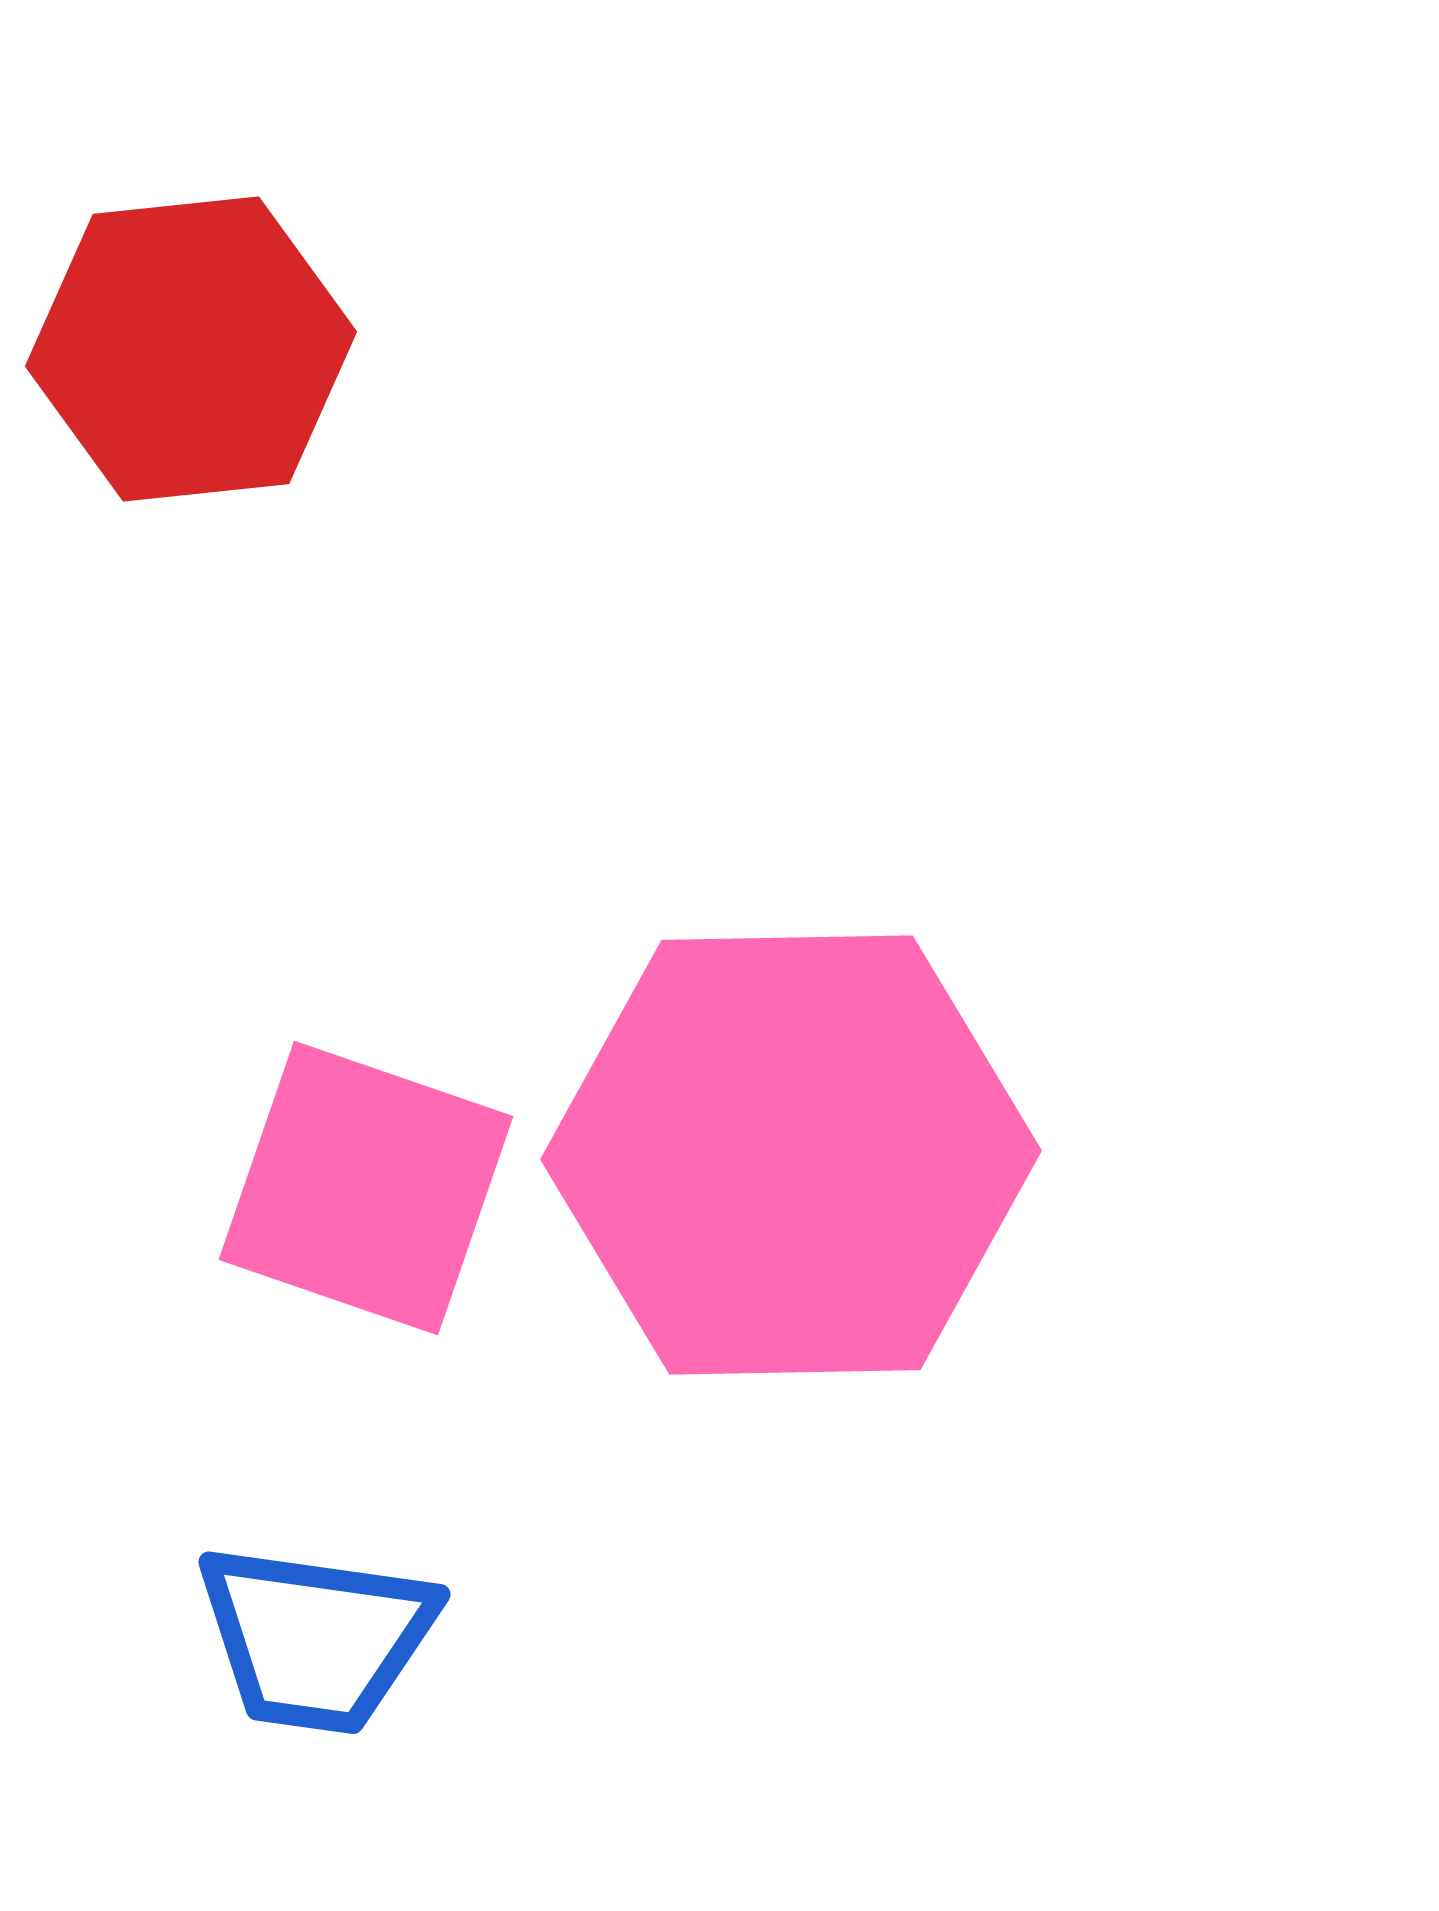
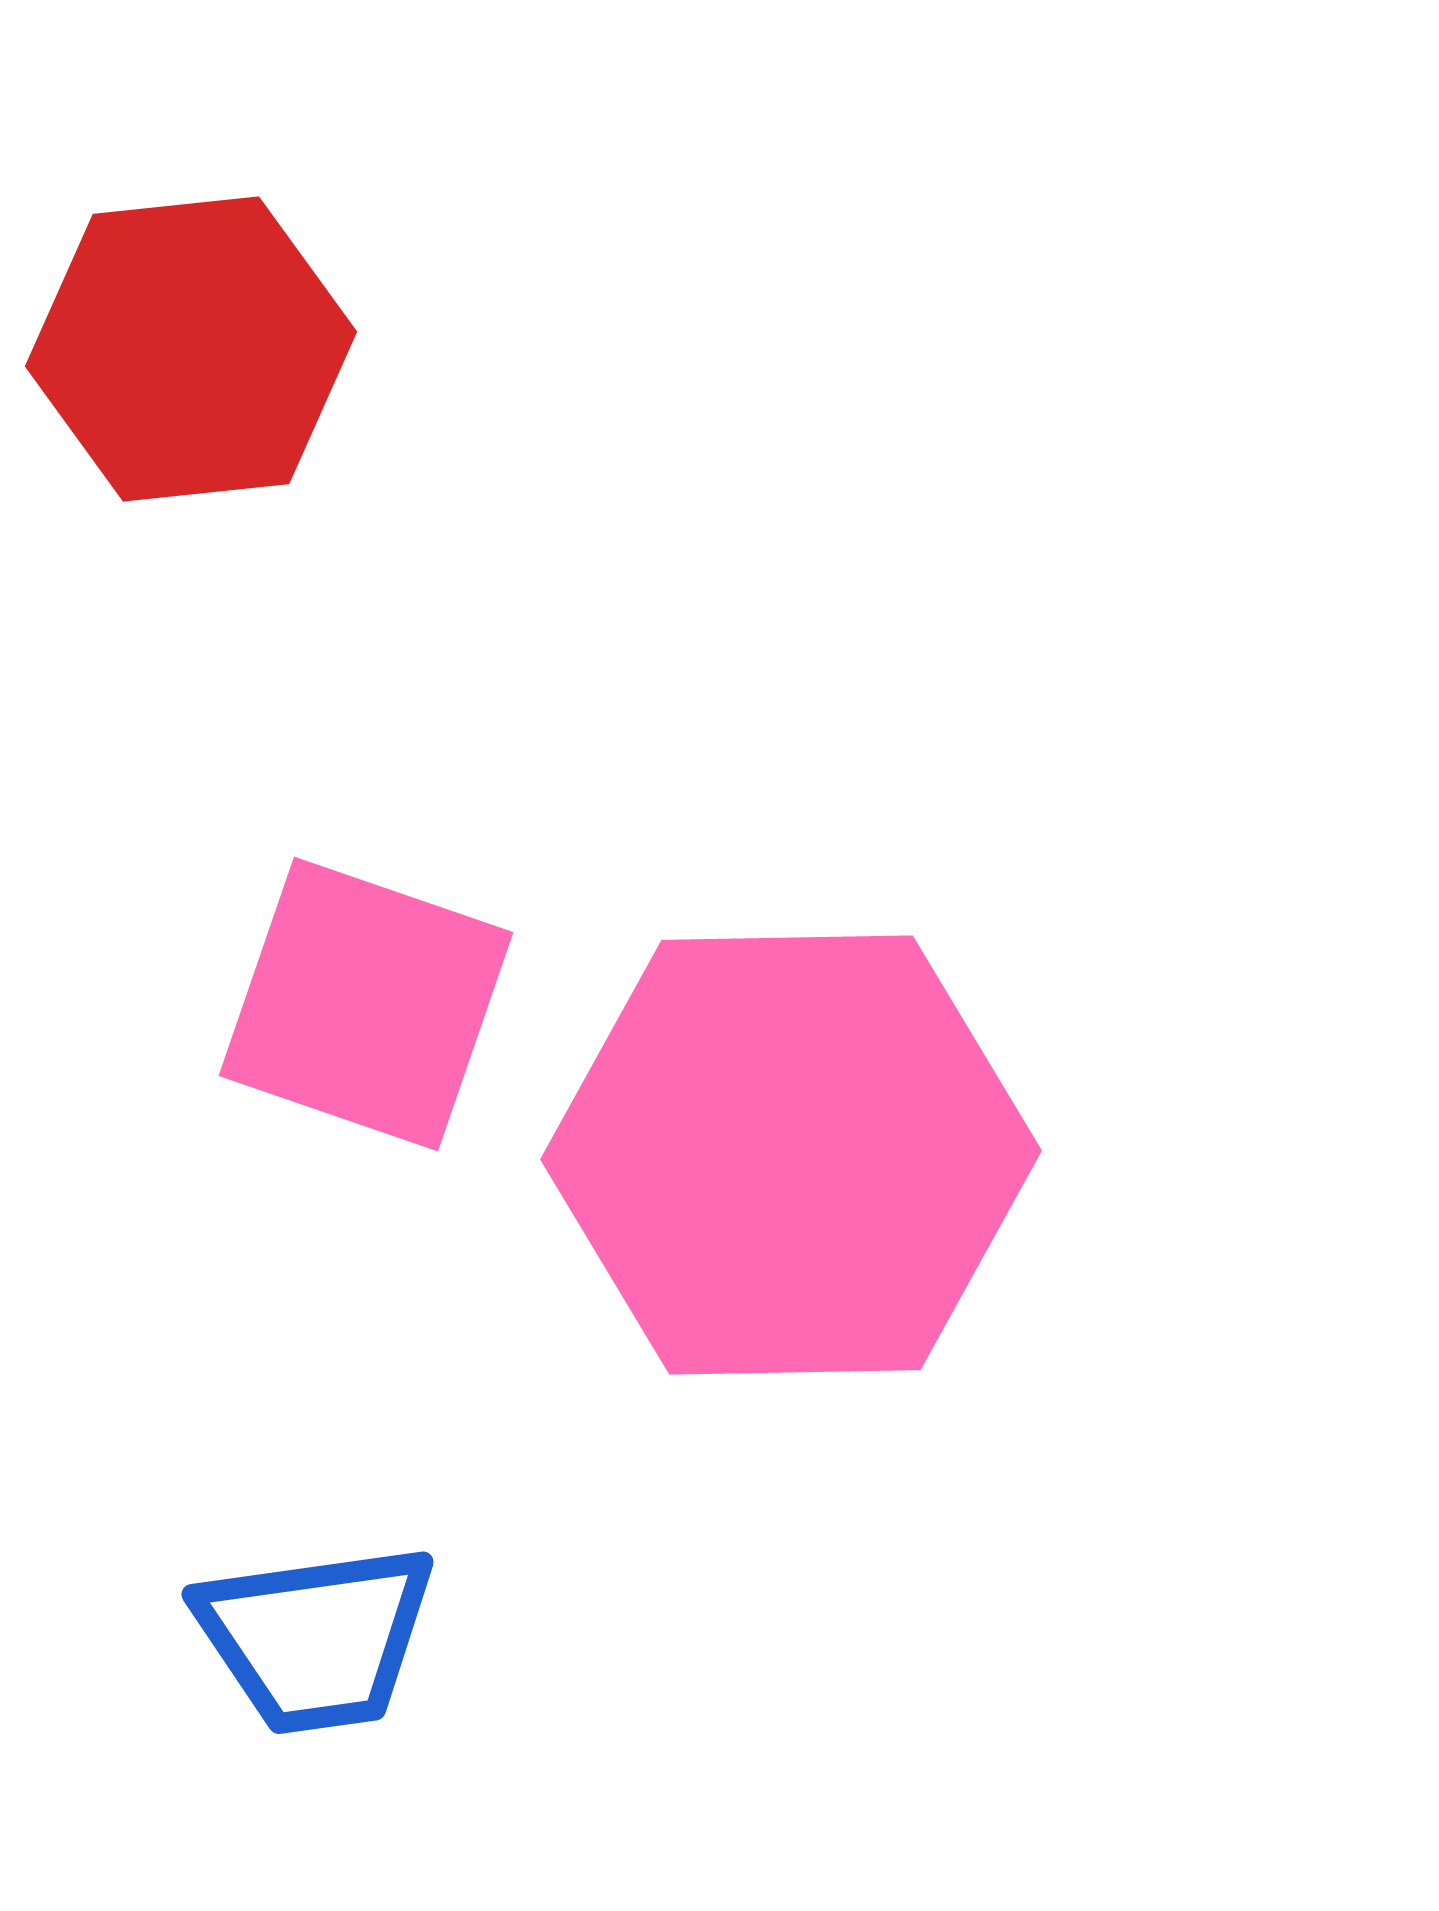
pink square: moved 184 px up
blue trapezoid: rotated 16 degrees counterclockwise
